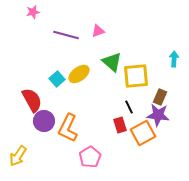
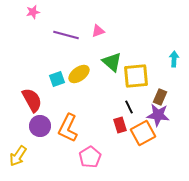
cyan square: rotated 21 degrees clockwise
purple circle: moved 4 px left, 5 px down
